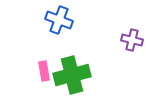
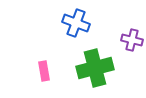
blue cross: moved 17 px right, 3 px down
green cross: moved 23 px right, 7 px up
